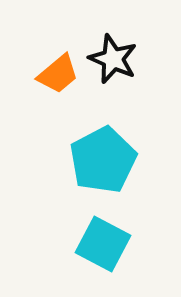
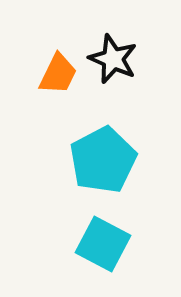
orange trapezoid: rotated 24 degrees counterclockwise
